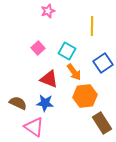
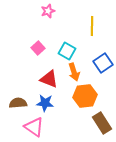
orange arrow: rotated 18 degrees clockwise
brown semicircle: rotated 30 degrees counterclockwise
